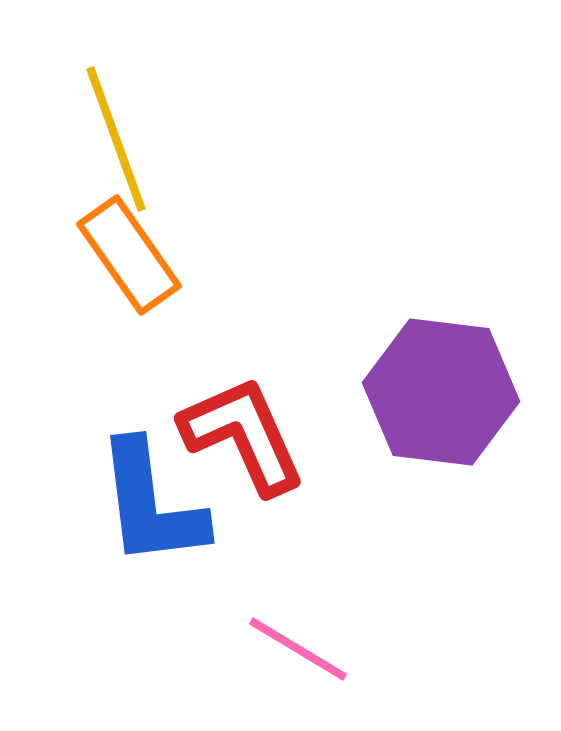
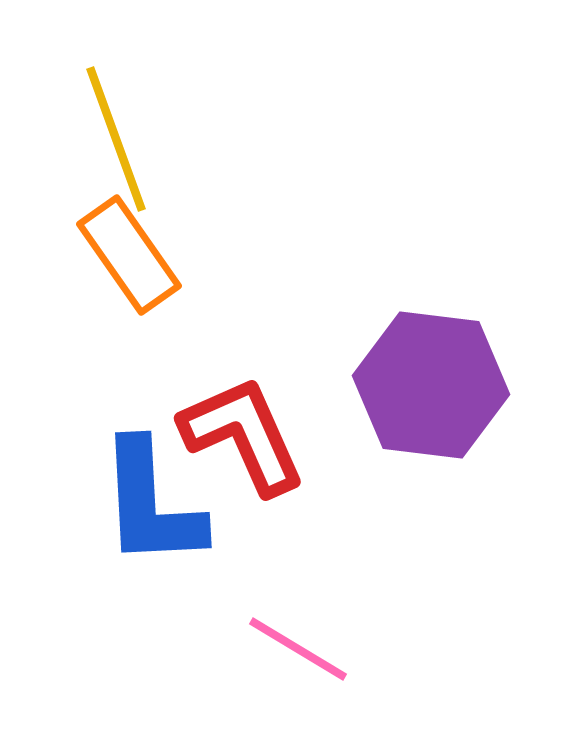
purple hexagon: moved 10 px left, 7 px up
blue L-shape: rotated 4 degrees clockwise
